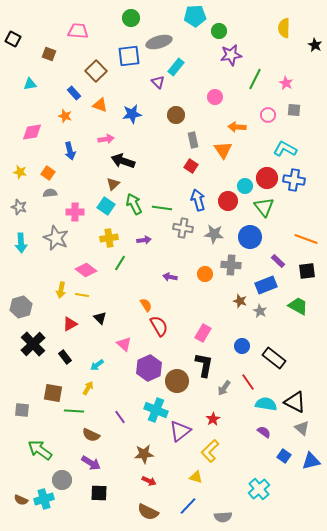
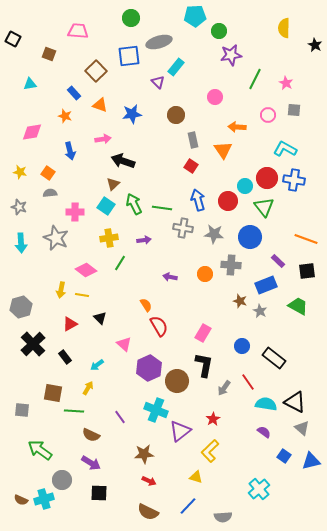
pink arrow at (106, 139): moved 3 px left
